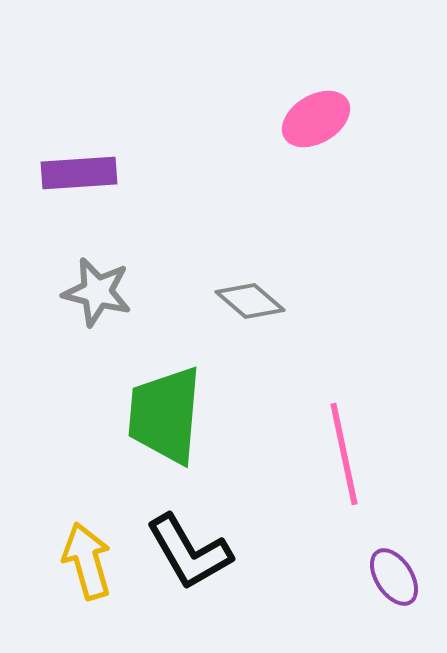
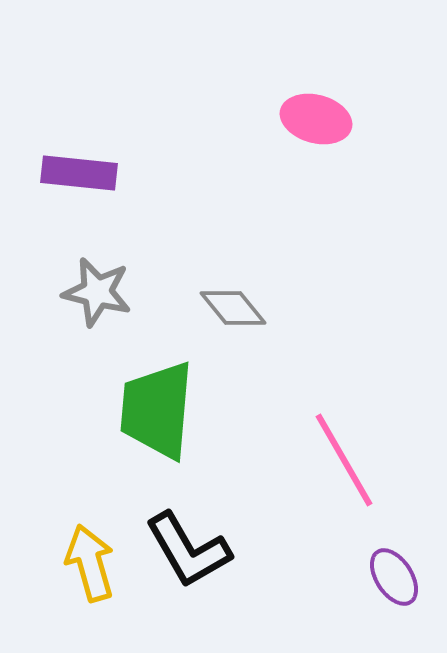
pink ellipse: rotated 46 degrees clockwise
purple rectangle: rotated 10 degrees clockwise
gray diamond: moved 17 px left, 7 px down; rotated 10 degrees clockwise
green trapezoid: moved 8 px left, 5 px up
pink line: moved 6 px down; rotated 18 degrees counterclockwise
black L-shape: moved 1 px left, 2 px up
yellow arrow: moved 3 px right, 2 px down
